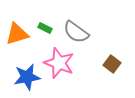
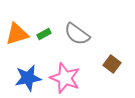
green rectangle: moved 1 px left, 6 px down; rotated 56 degrees counterclockwise
gray semicircle: moved 1 px right, 2 px down
pink star: moved 6 px right, 15 px down
blue star: moved 1 px right, 1 px down
